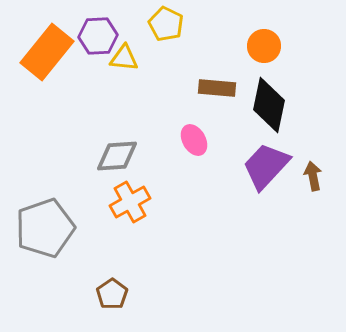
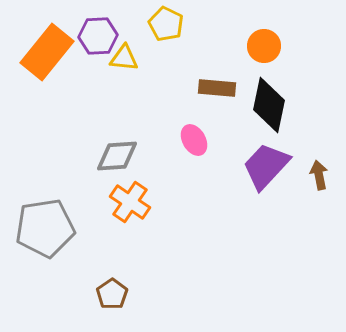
brown arrow: moved 6 px right, 1 px up
orange cross: rotated 27 degrees counterclockwise
gray pentagon: rotated 10 degrees clockwise
